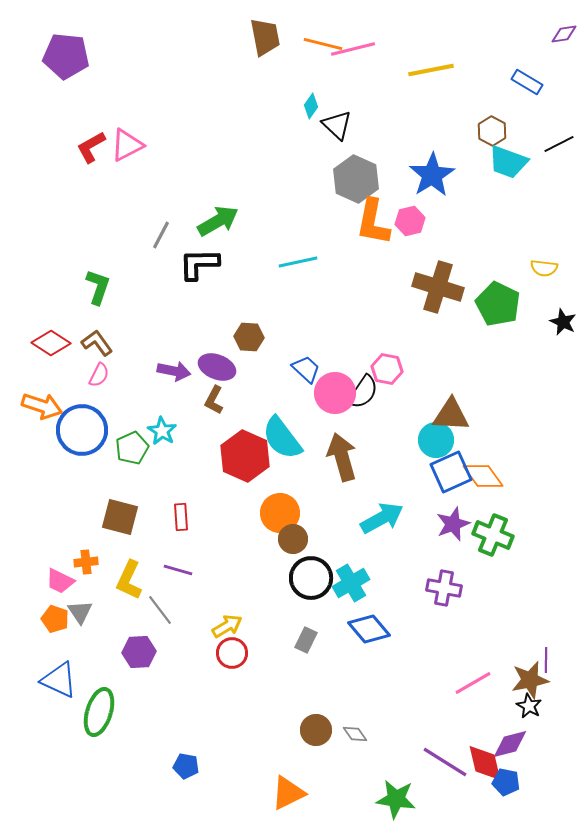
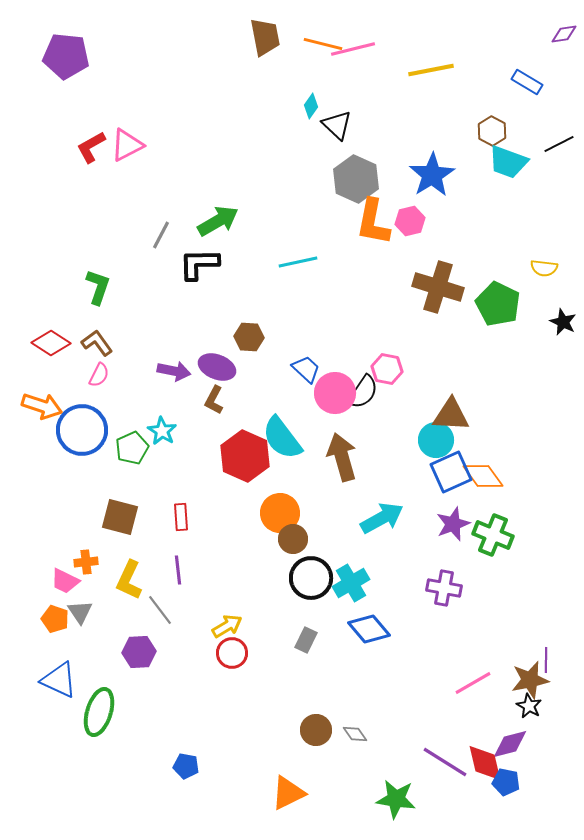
purple line at (178, 570): rotated 68 degrees clockwise
pink trapezoid at (60, 581): moved 5 px right
